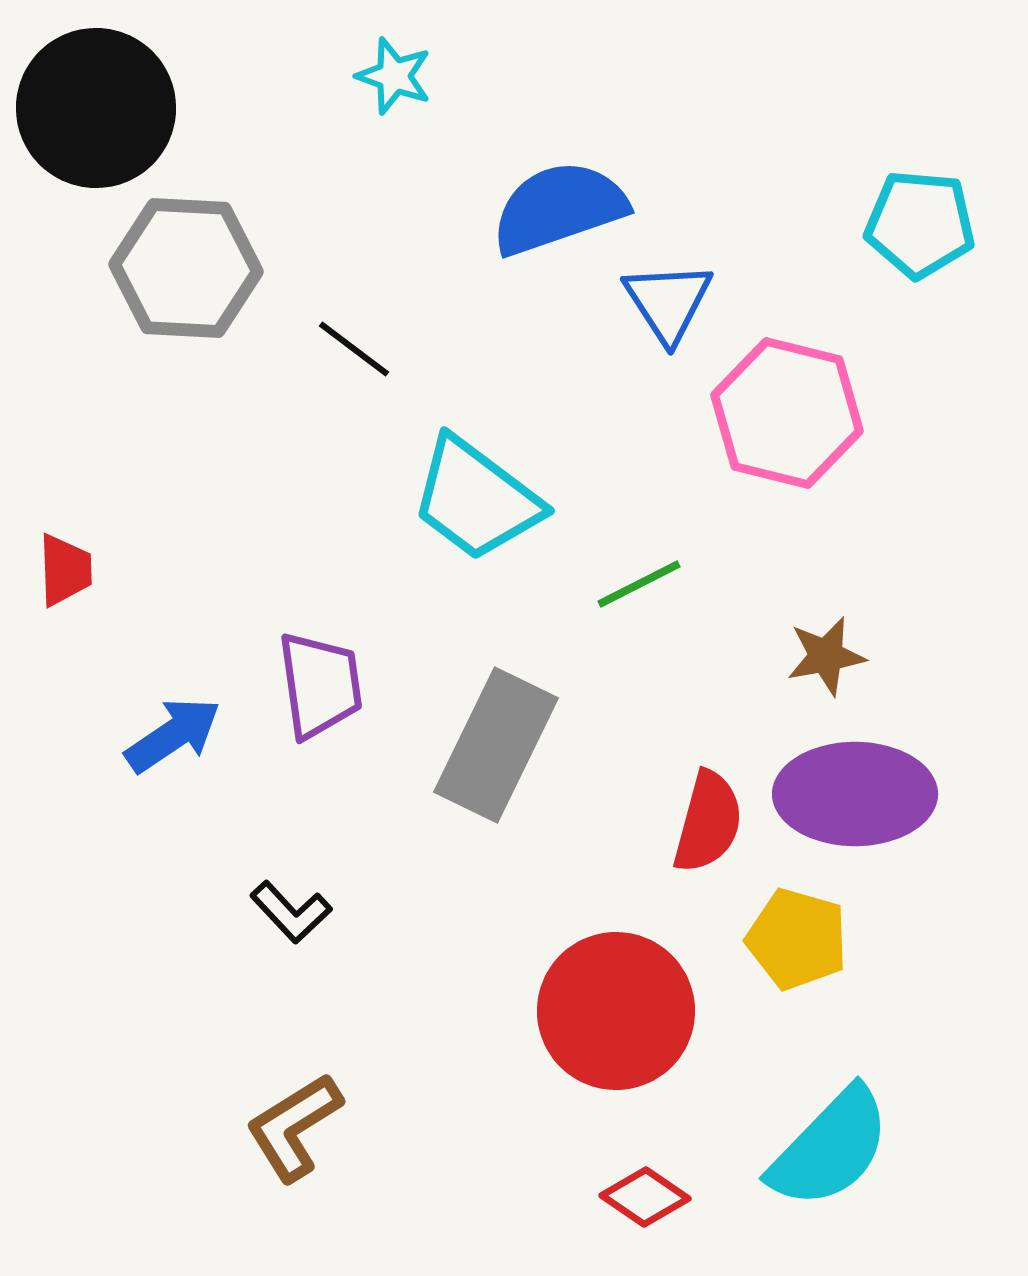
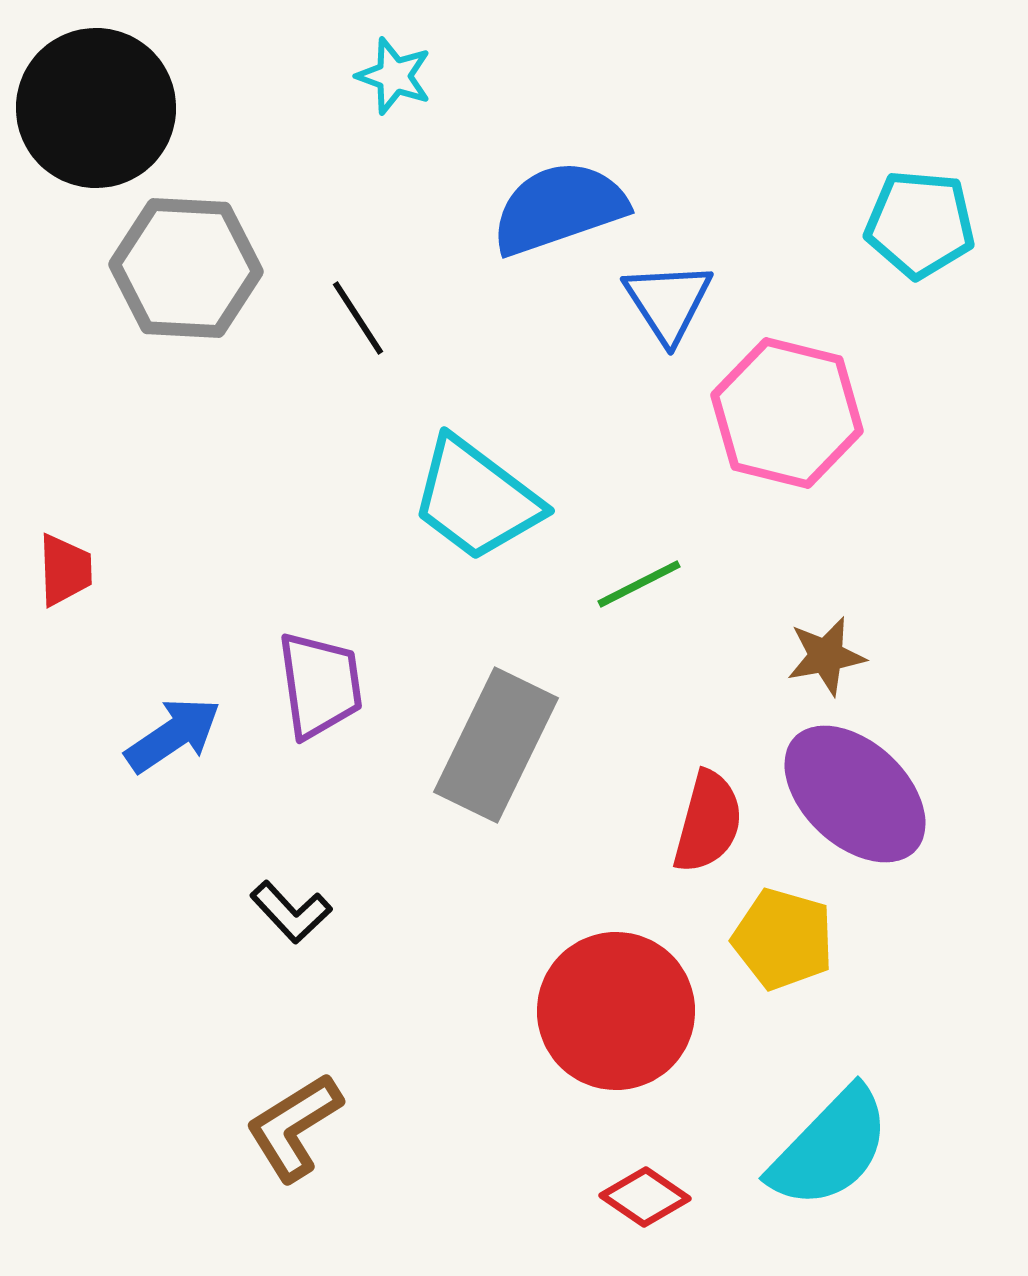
black line: moved 4 px right, 31 px up; rotated 20 degrees clockwise
purple ellipse: rotated 43 degrees clockwise
yellow pentagon: moved 14 px left
